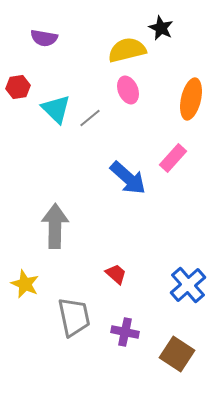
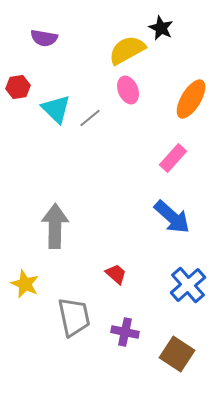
yellow semicircle: rotated 15 degrees counterclockwise
orange ellipse: rotated 18 degrees clockwise
blue arrow: moved 44 px right, 39 px down
